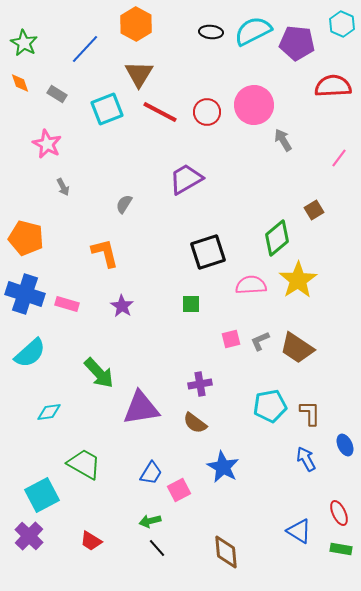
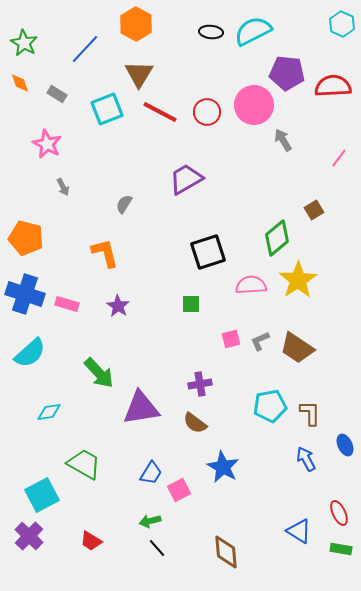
purple pentagon at (297, 43): moved 10 px left, 30 px down
purple star at (122, 306): moved 4 px left
